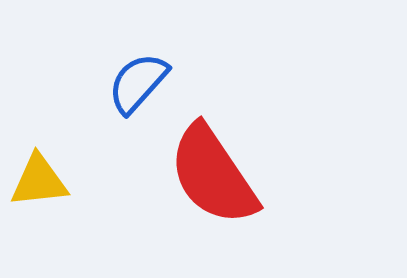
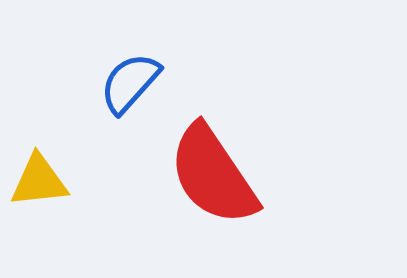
blue semicircle: moved 8 px left
